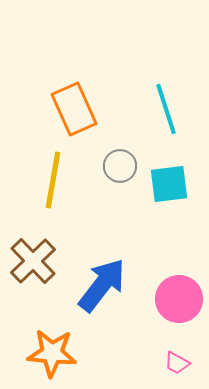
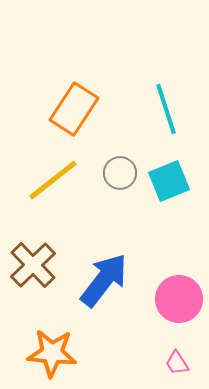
orange rectangle: rotated 57 degrees clockwise
gray circle: moved 7 px down
yellow line: rotated 42 degrees clockwise
cyan square: moved 3 px up; rotated 15 degrees counterclockwise
brown cross: moved 4 px down
blue arrow: moved 2 px right, 5 px up
pink trapezoid: rotated 28 degrees clockwise
